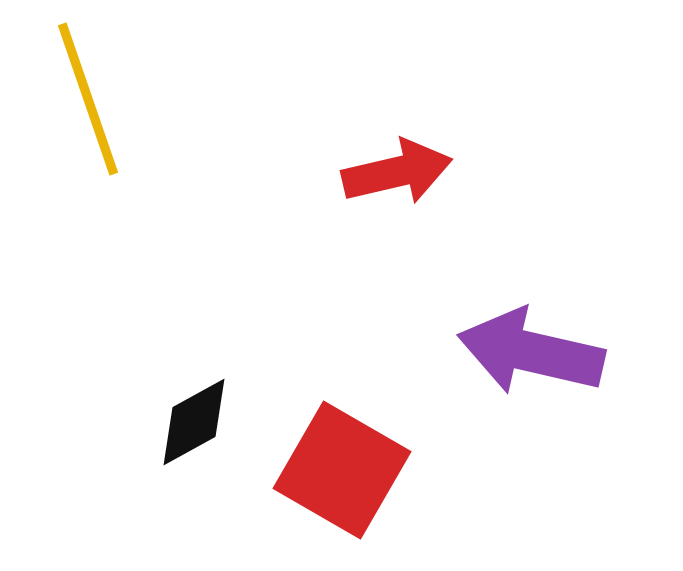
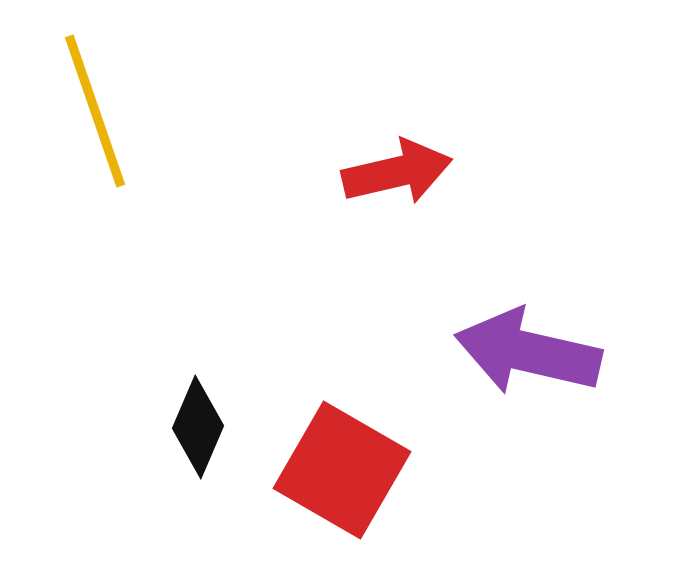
yellow line: moved 7 px right, 12 px down
purple arrow: moved 3 px left
black diamond: moved 4 px right, 5 px down; rotated 38 degrees counterclockwise
